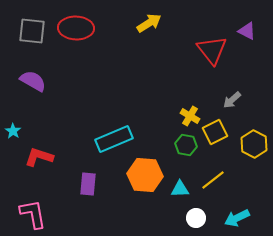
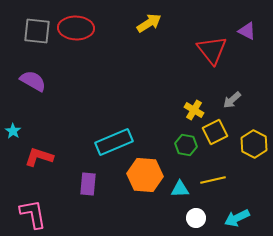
gray square: moved 5 px right
yellow cross: moved 4 px right, 6 px up
cyan rectangle: moved 3 px down
yellow line: rotated 25 degrees clockwise
